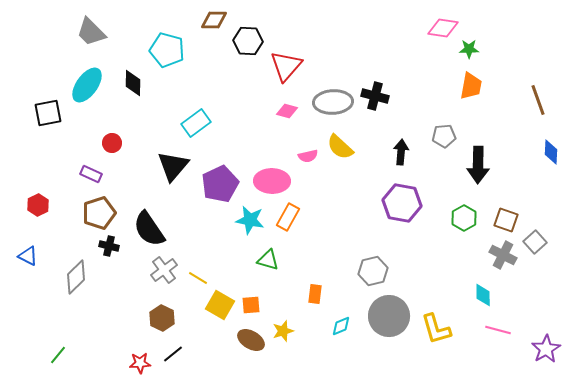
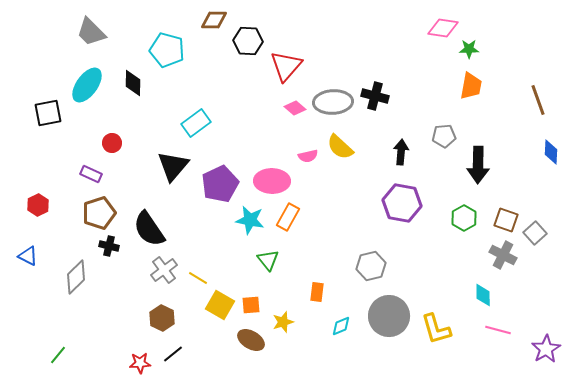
pink diamond at (287, 111): moved 8 px right, 3 px up; rotated 25 degrees clockwise
gray square at (535, 242): moved 9 px up
green triangle at (268, 260): rotated 35 degrees clockwise
gray hexagon at (373, 271): moved 2 px left, 5 px up
orange rectangle at (315, 294): moved 2 px right, 2 px up
yellow star at (283, 331): moved 9 px up
